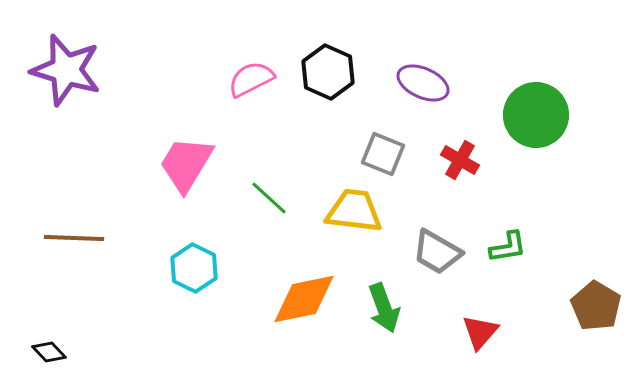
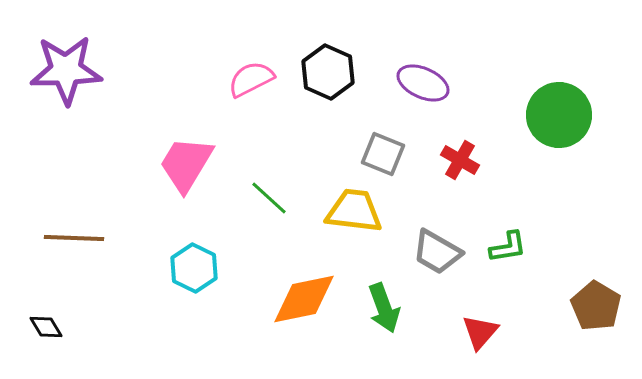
purple star: rotated 18 degrees counterclockwise
green circle: moved 23 px right
black diamond: moved 3 px left, 25 px up; rotated 12 degrees clockwise
